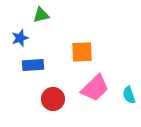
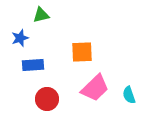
red circle: moved 6 px left
